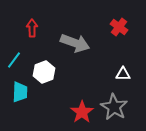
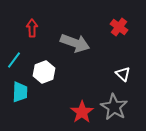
white triangle: rotated 42 degrees clockwise
